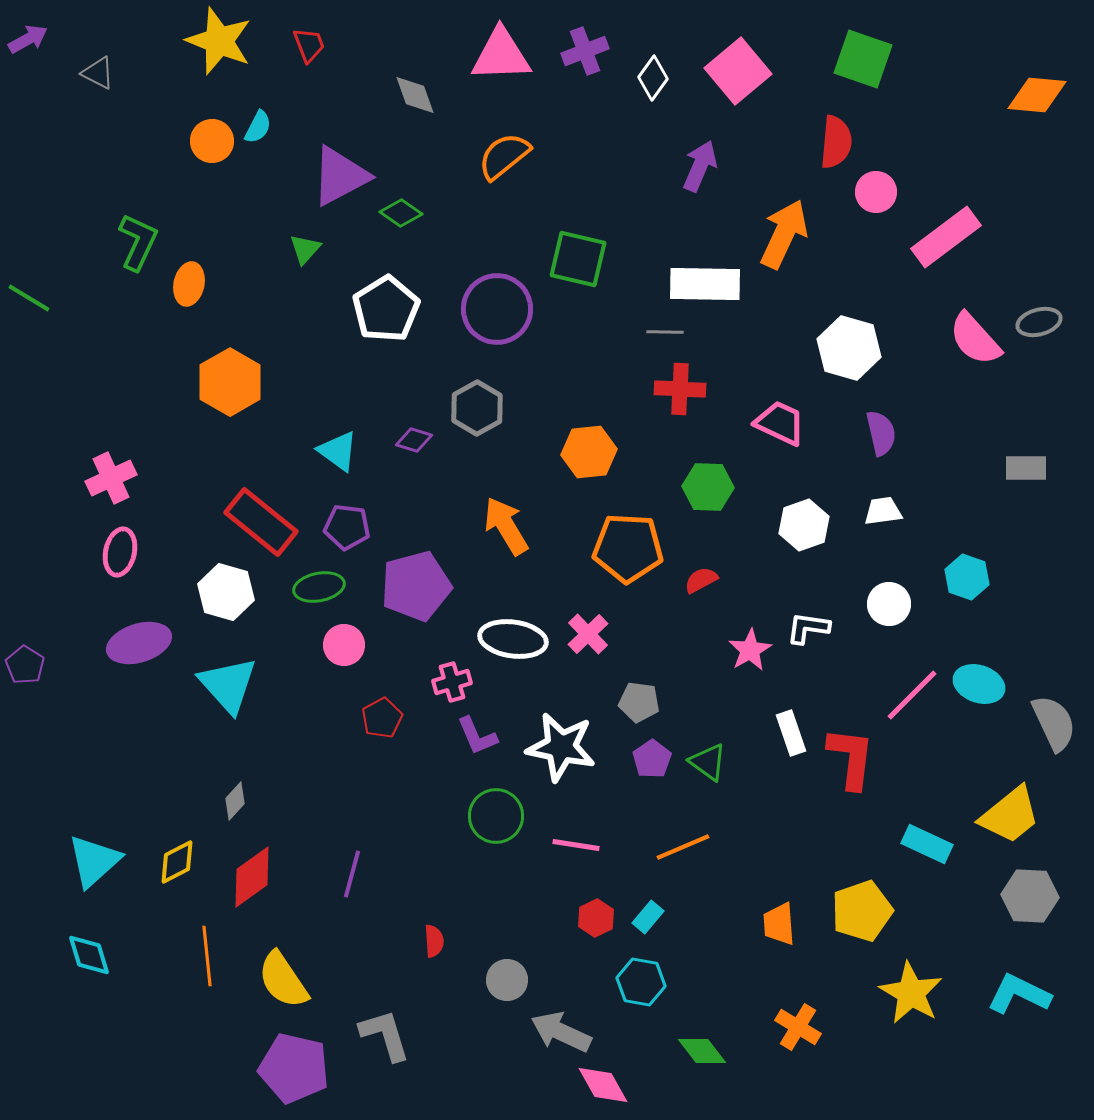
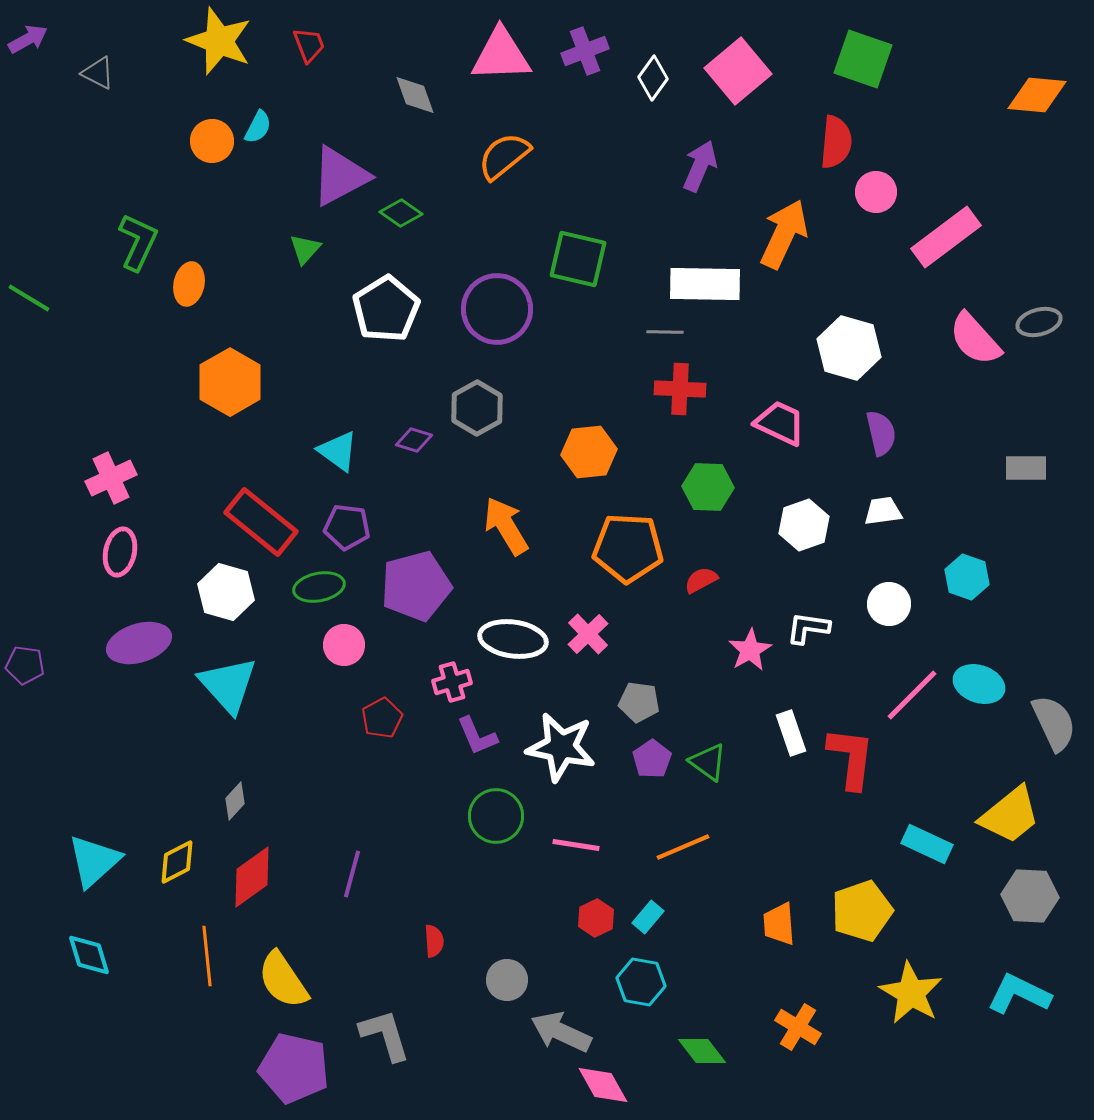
purple pentagon at (25, 665): rotated 24 degrees counterclockwise
